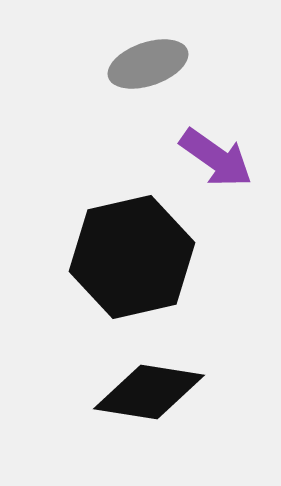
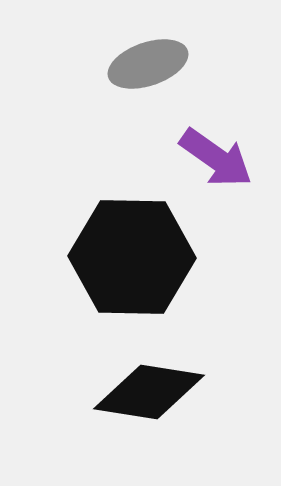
black hexagon: rotated 14 degrees clockwise
